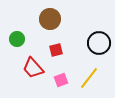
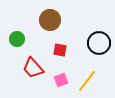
brown circle: moved 1 px down
red square: moved 4 px right; rotated 24 degrees clockwise
yellow line: moved 2 px left, 3 px down
